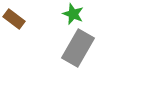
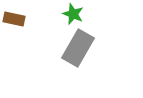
brown rectangle: rotated 25 degrees counterclockwise
